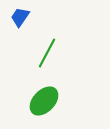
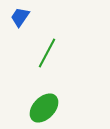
green ellipse: moved 7 px down
